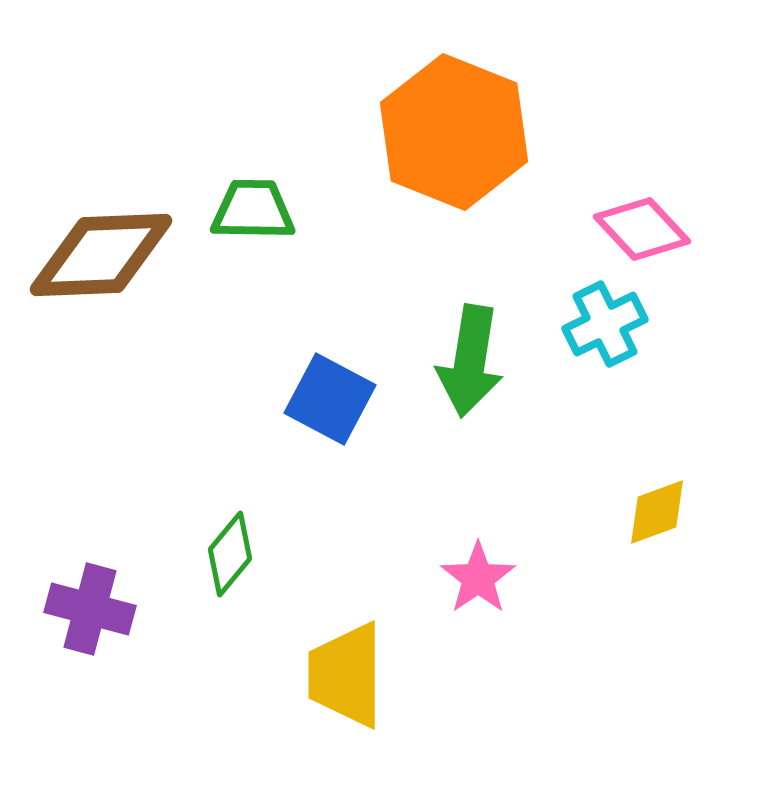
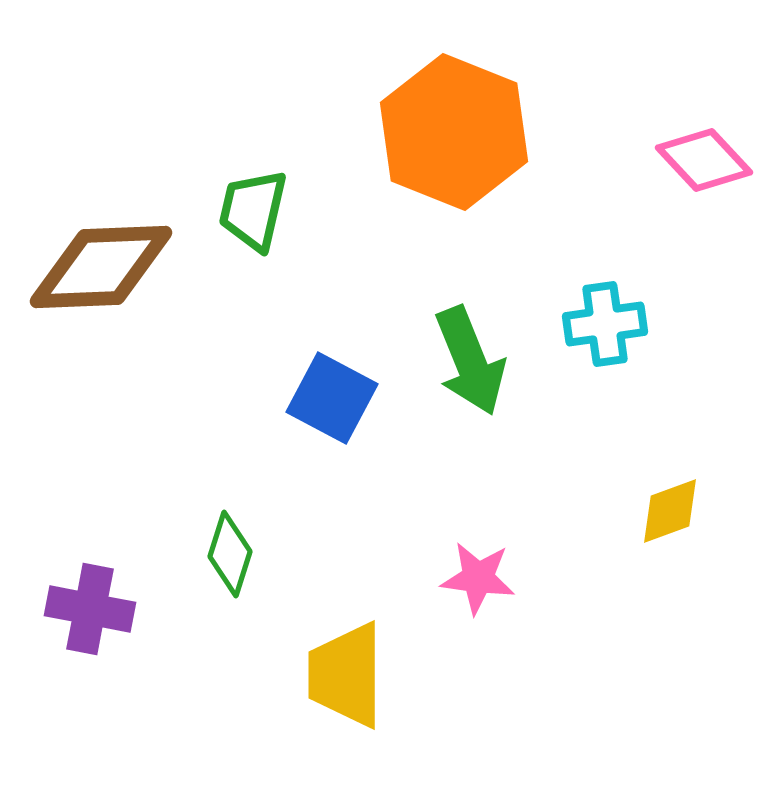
green trapezoid: rotated 78 degrees counterclockwise
pink diamond: moved 62 px right, 69 px up
brown diamond: moved 12 px down
cyan cross: rotated 18 degrees clockwise
green arrow: rotated 31 degrees counterclockwise
blue square: moved 2 px right, 1 px up
yellow diamond: moved 13 px right, 1 px up
green diamond: rotated 22 degrees counterclockwise
pink star: rotated 30 degrees counterclockwise
purple cross: rotated 4 degrees counterclockwise
